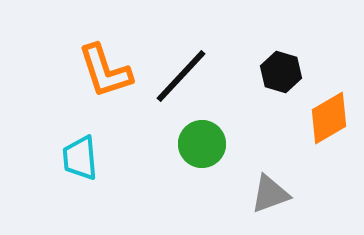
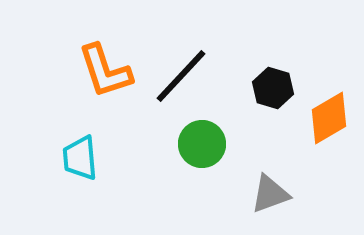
black hexagon: moved 8 px left, 16 px down
